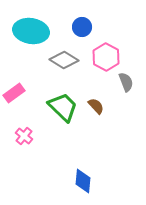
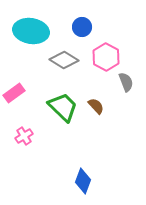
pink cross: rotated 18 degrees clockwise
blue diamond: rotated 15 degrees clockwise
